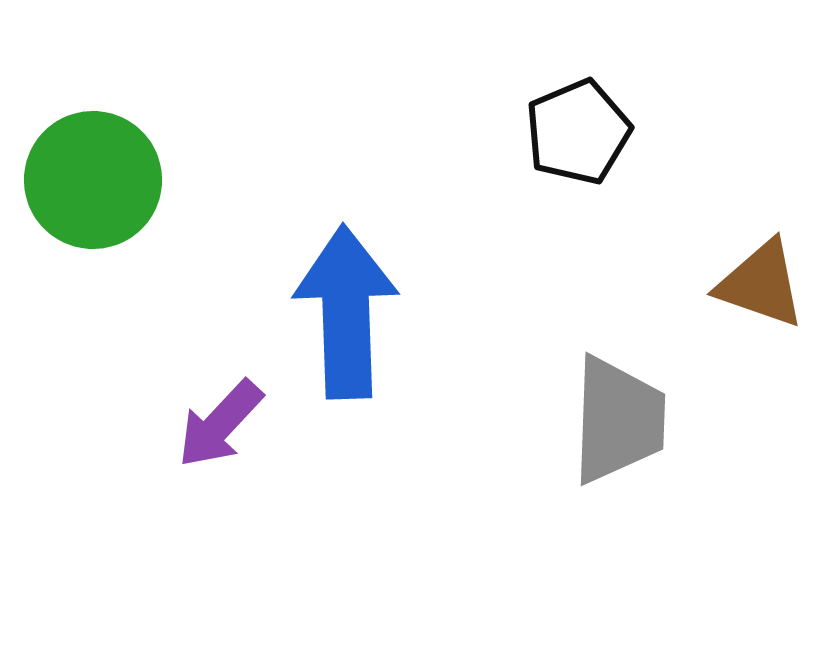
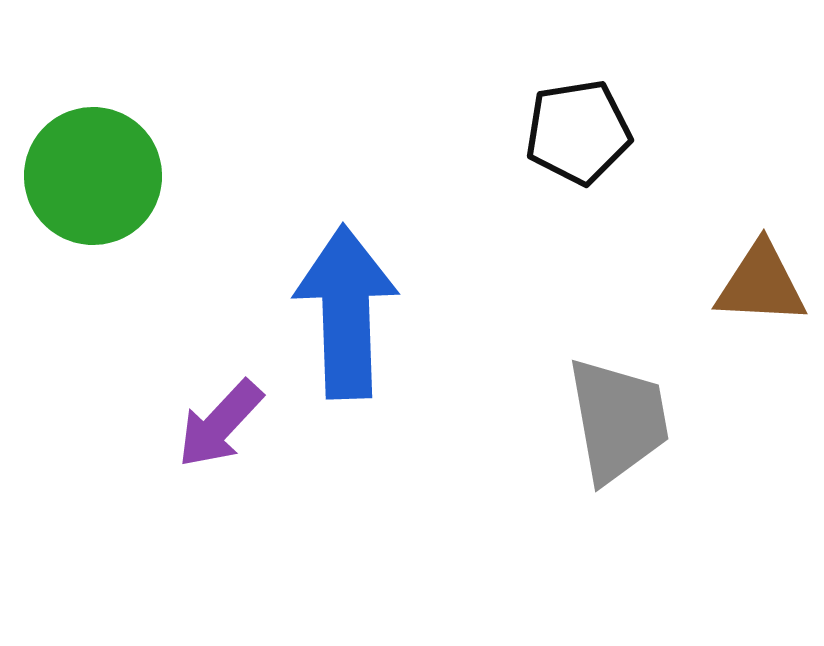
black pentagon: rotated 14 degrees clockwise
green circle: moved 4 px up
brown triangle: rotated 16 degrees counterclockwise
gray trapezoid: rotated 12 degrees counterclockwise
